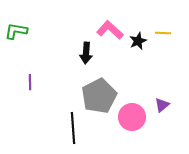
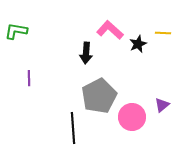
black star: moved 3 px down
purple line: moved 1 px left, 4 px up
